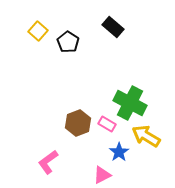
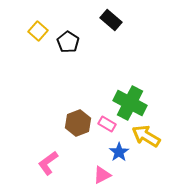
black rectangle: moved 2 px left, 7 px up
pink L-shape: moved 1 px down
